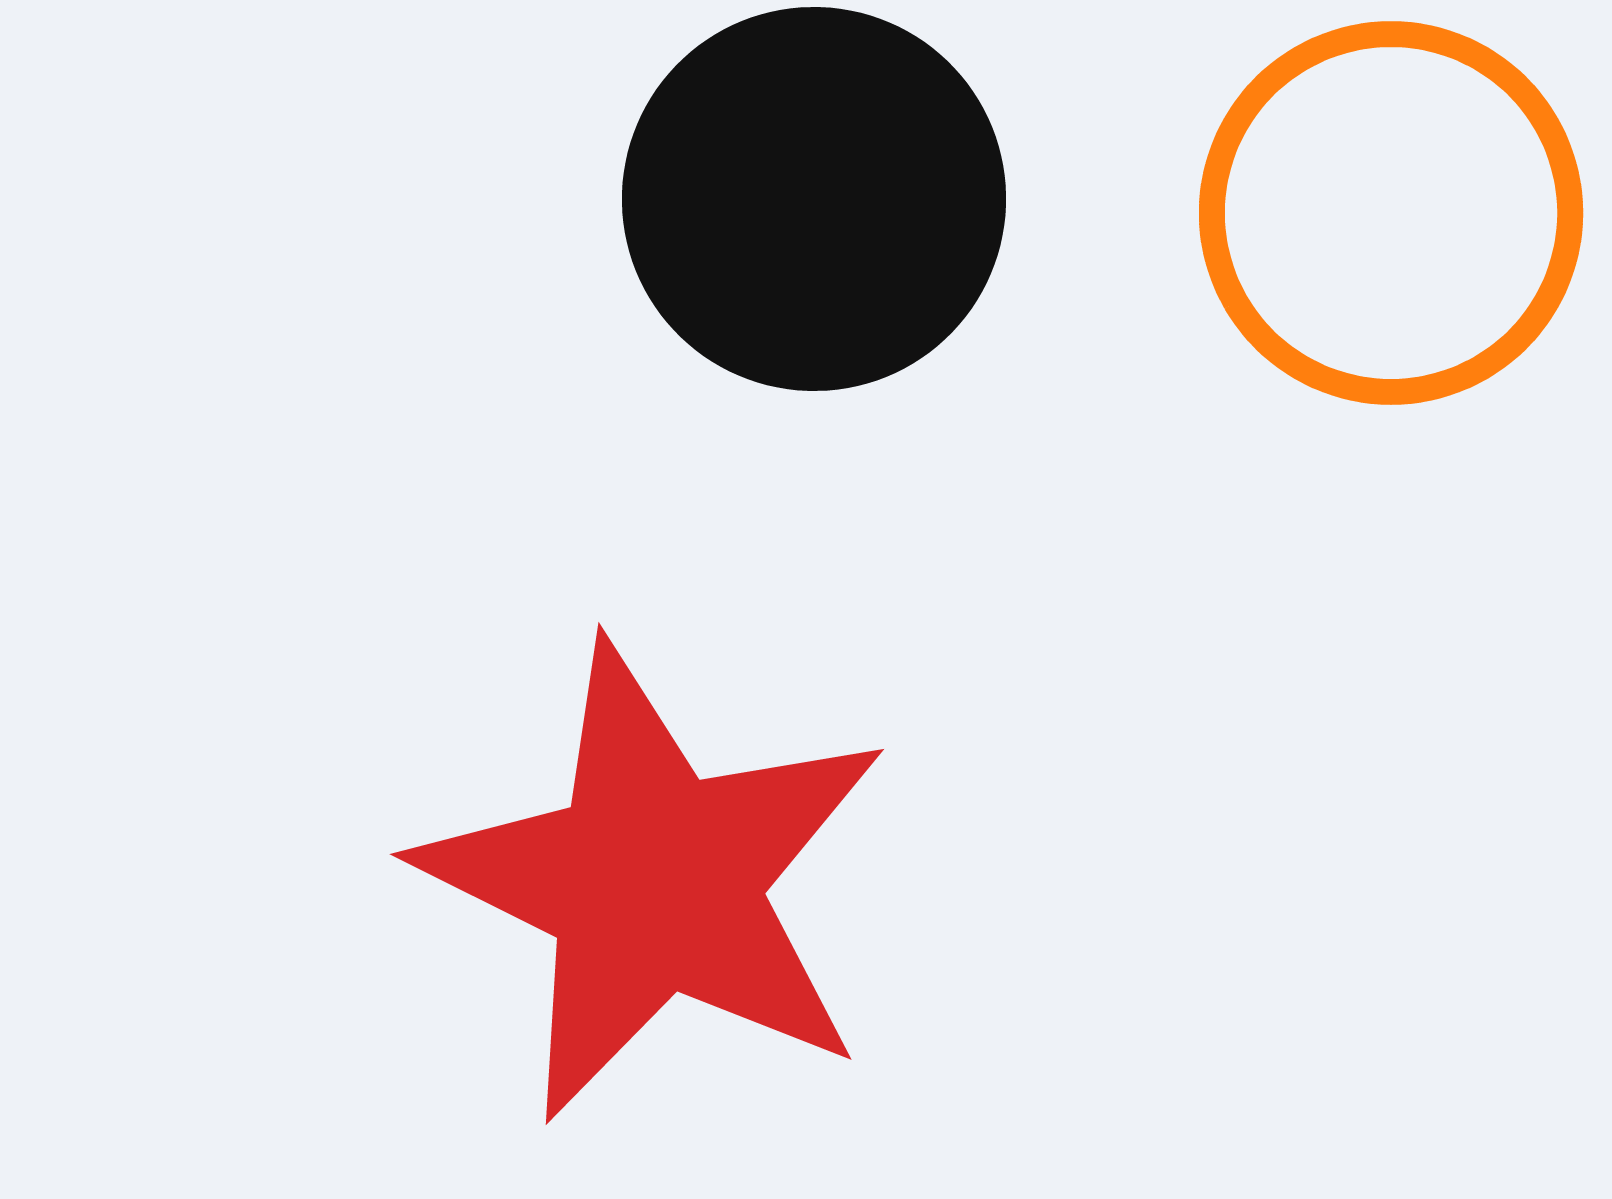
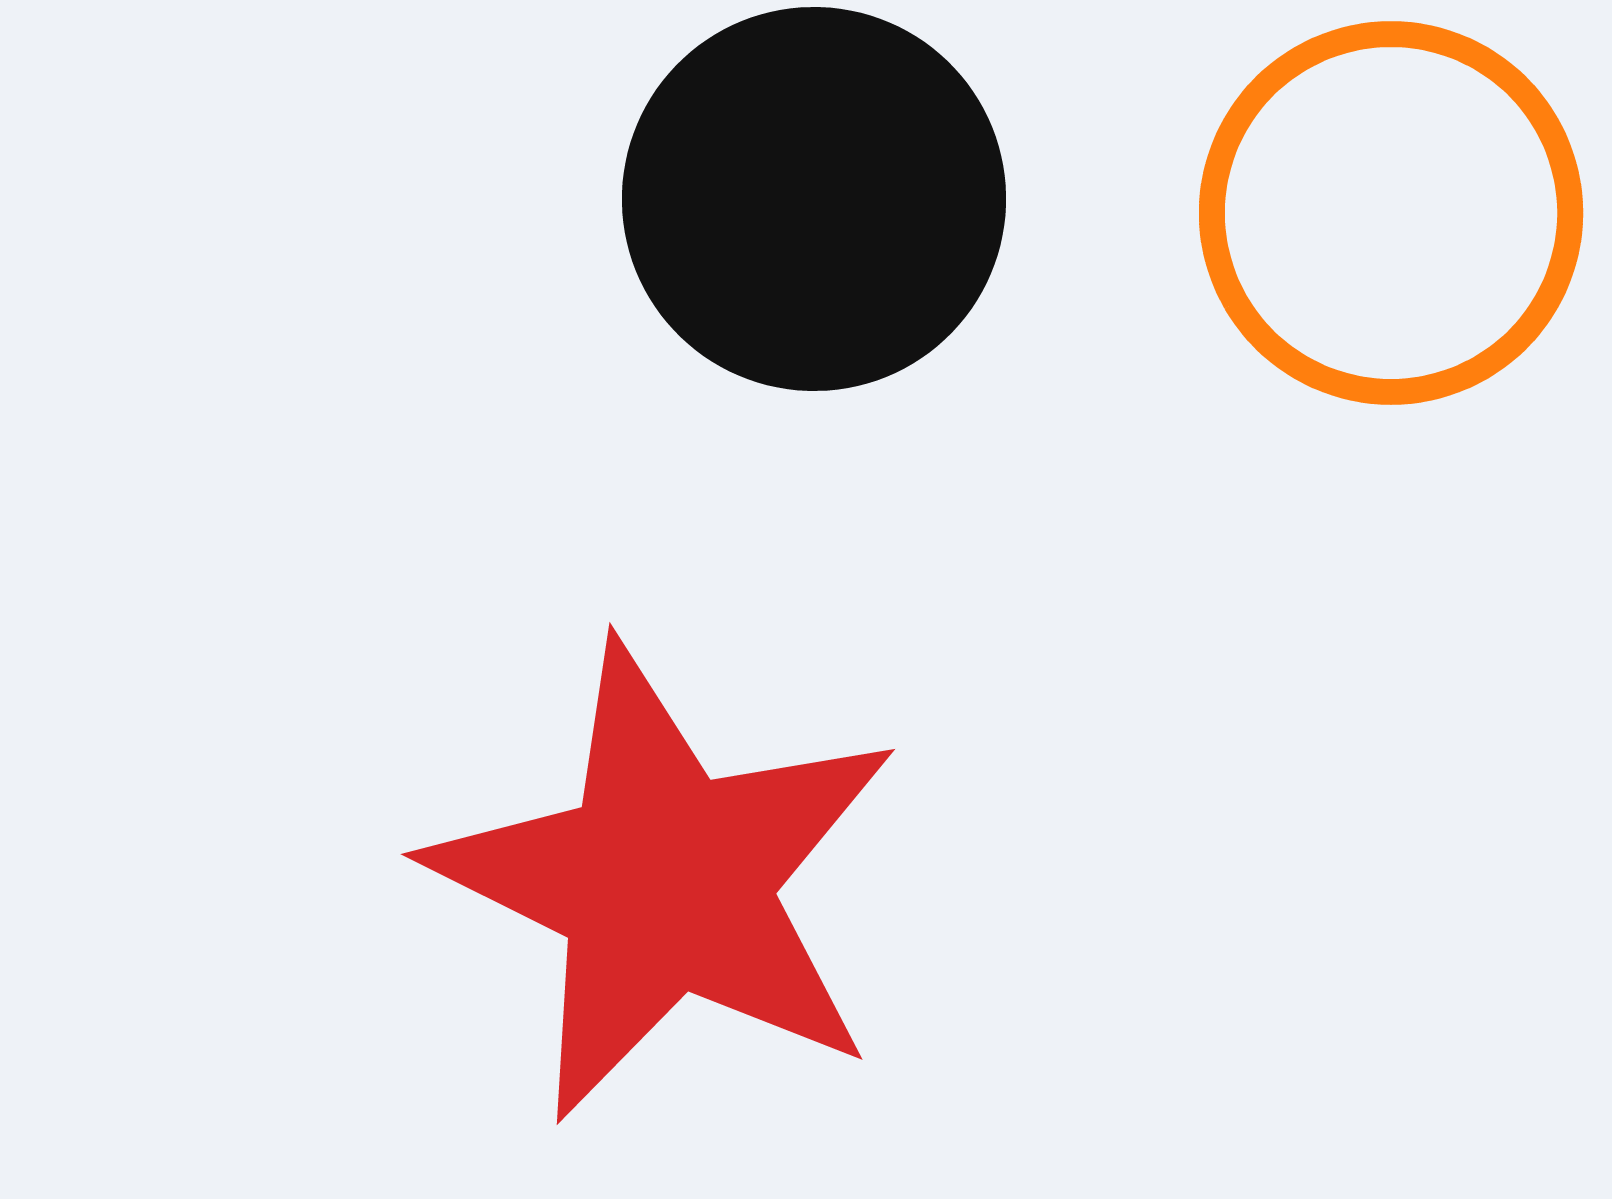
red star: moved 11 px right
